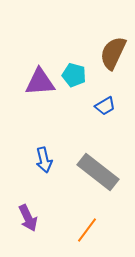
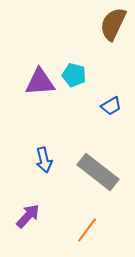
brown semicircle: moved 29 px up
blue trapezoid: moved 6 px right
purple arrow: moved 2 px up; rotated 112 degrees counterclockwise
